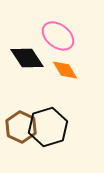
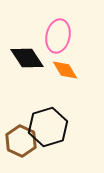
pink ellipse: rotated 64 degrees clockwise
brown hexagon: moved 14 px down
